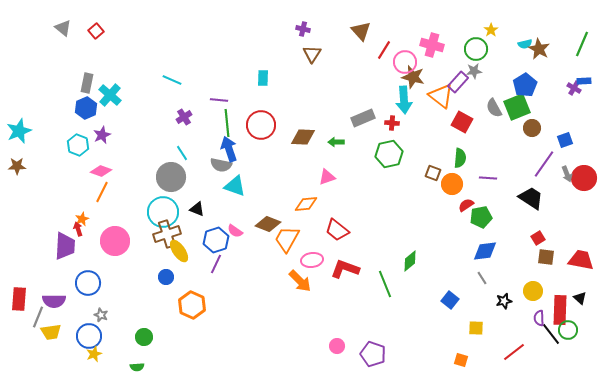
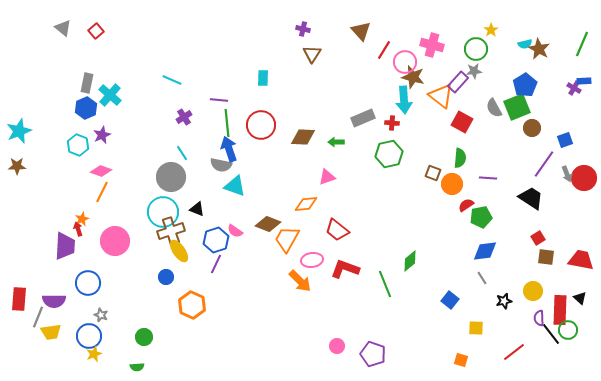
brown cross at (167, 234): moved 4 px right, 3 px up
